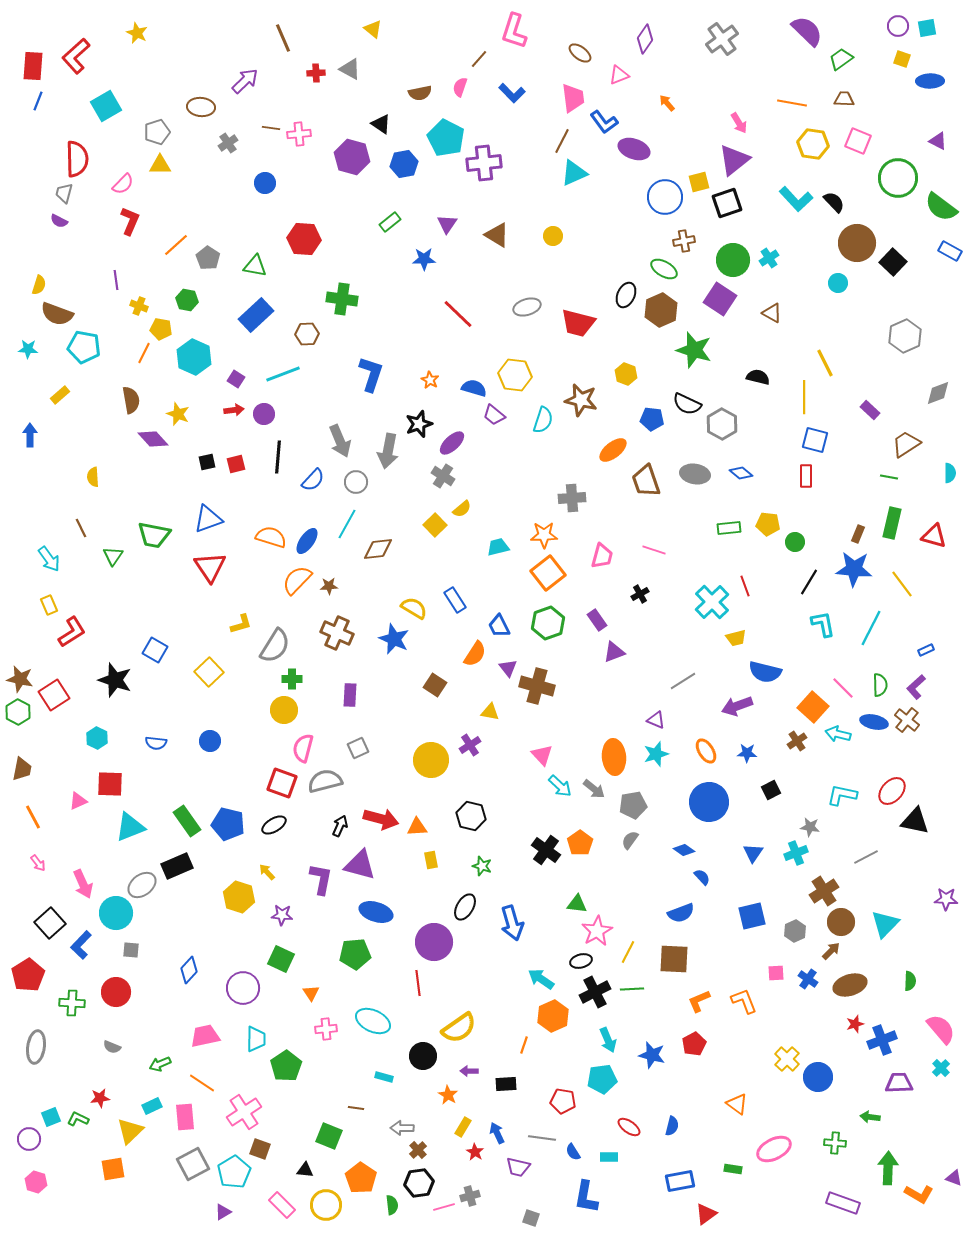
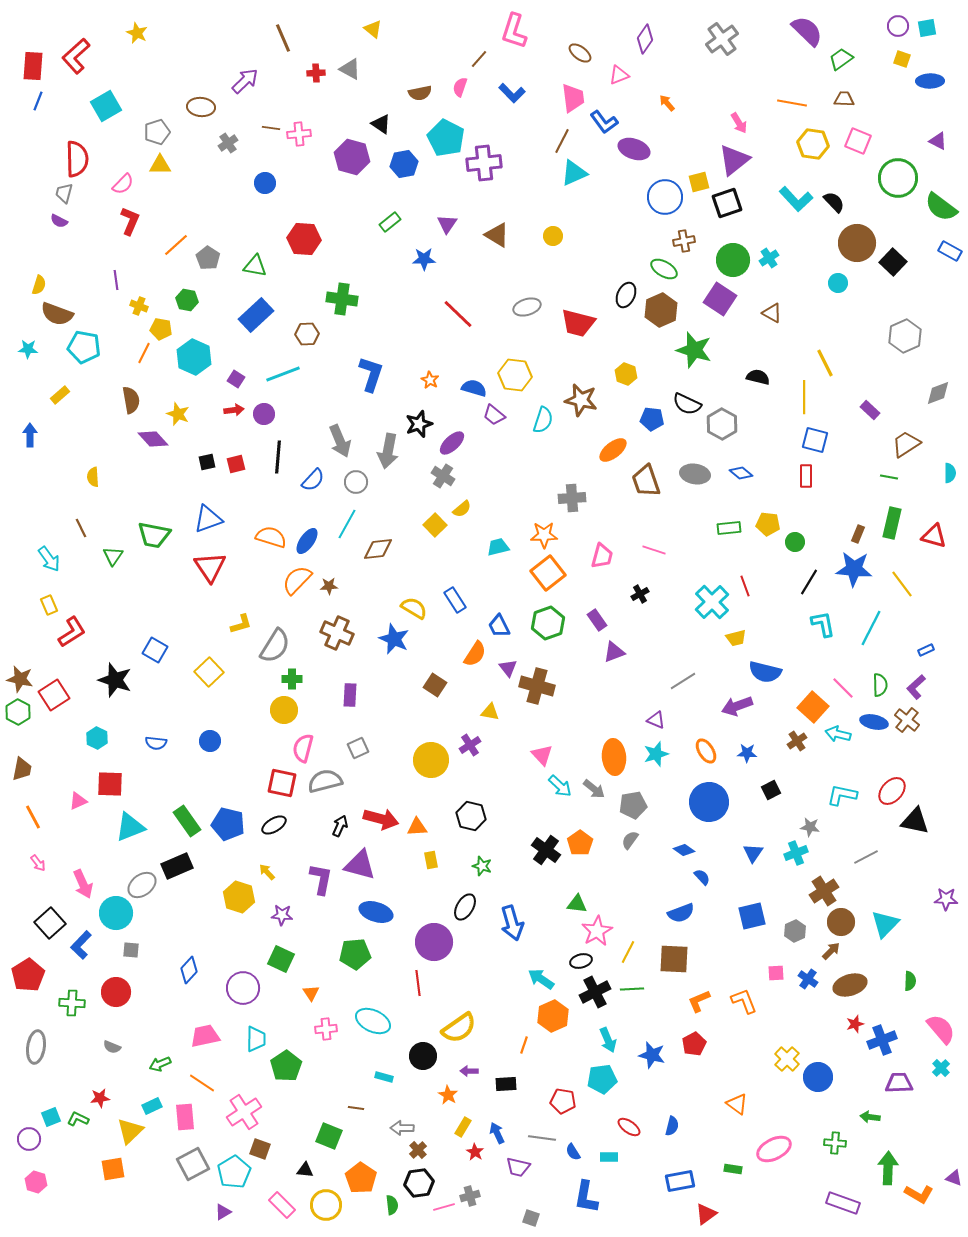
red square at (282, 783): rotated 8 degrees counterclockwise
